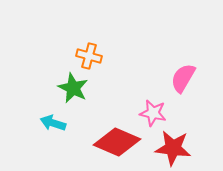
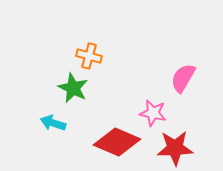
red star: moved 2 px right; rotated 9 degrees counterclockwise
